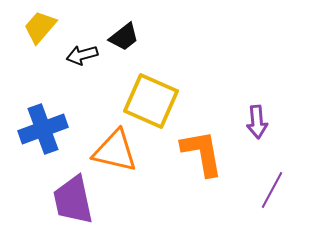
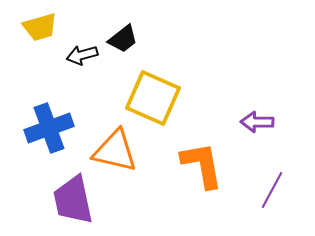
yellow trapezoid: rotated 147 degrees counterclockwise
black trapezoid: moved 1 px left, 2 px down
yellow square: moved 2 px right, 3 px up
purple arrow: rotated 96 degrees clockwise
blue cross: moved 6 px right, 1 px up
orange L-shape: moved 12 px down
